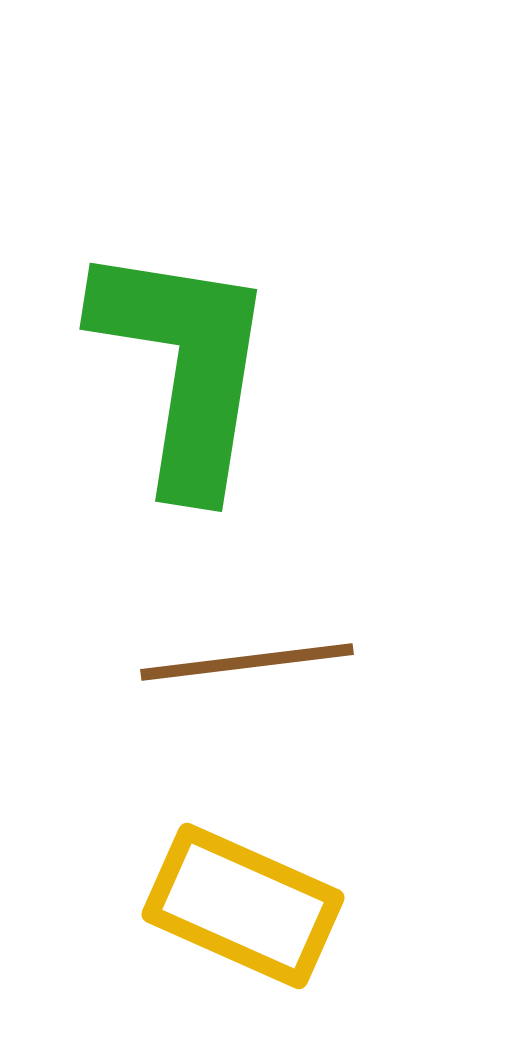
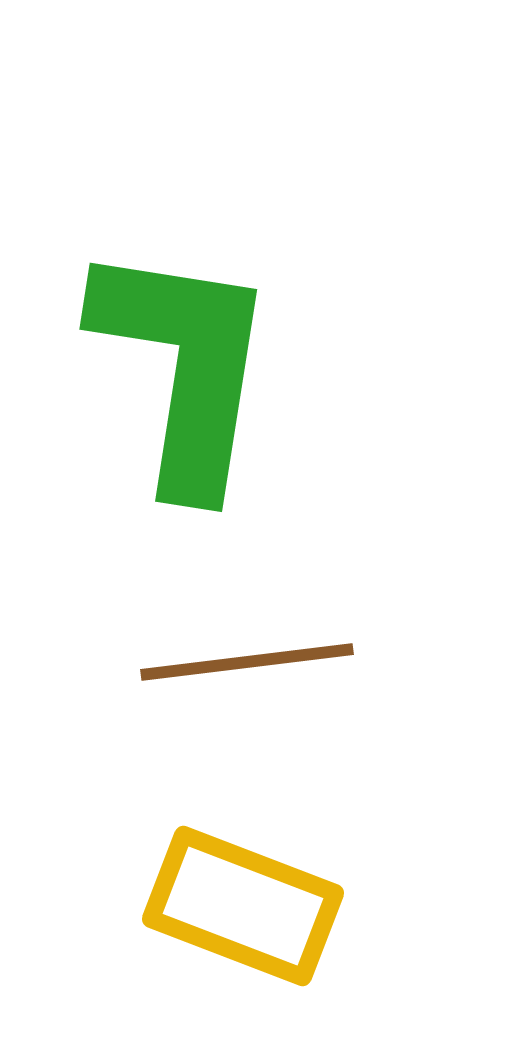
yellow rectangle: rotated 3 degrees counterclockwise
